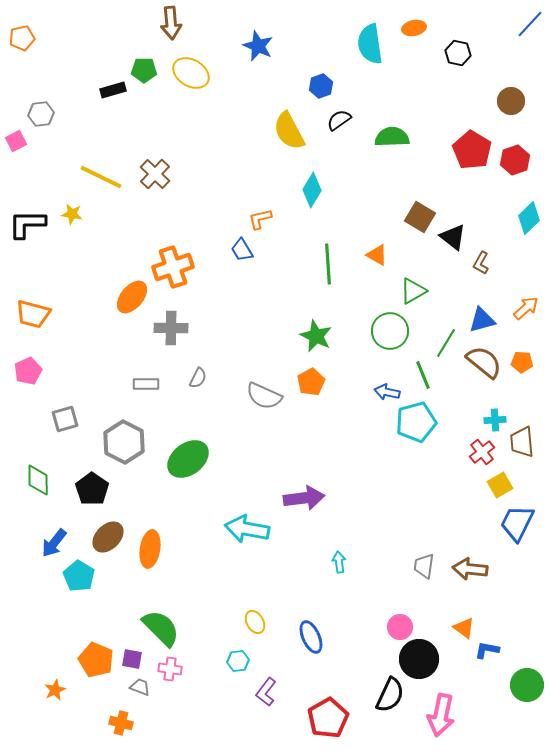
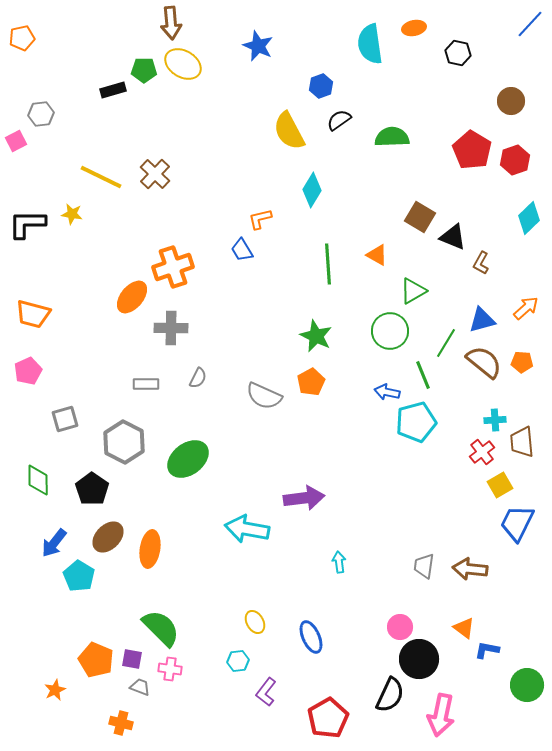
yellow ellipse at (191, 73): moved 8 px left, 9 px up
black triangle at (453, 237): rotated 16 degrees counterclockwise
